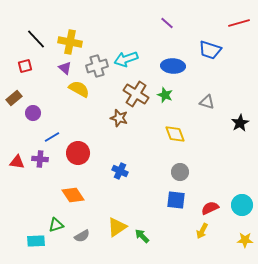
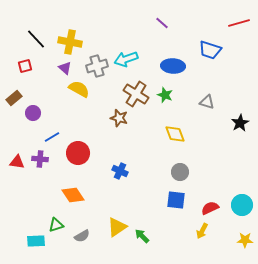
purple line: moved 5 px left
